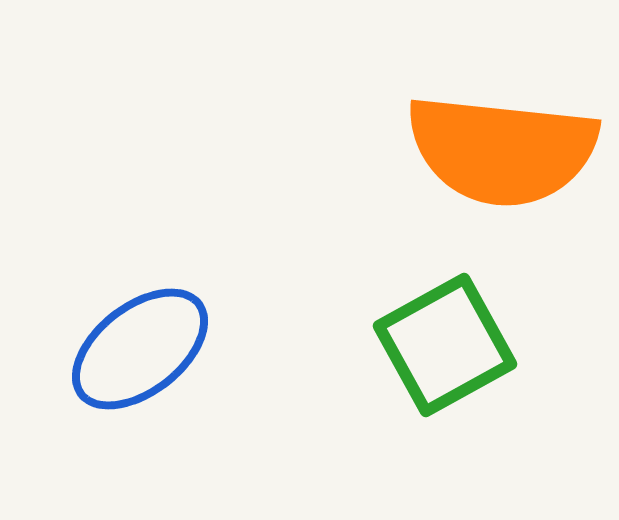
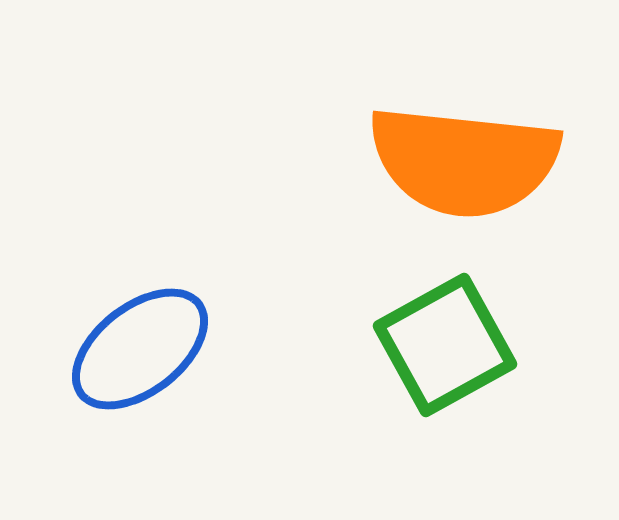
orange semicircle: moved 38 px left, 11 px down
